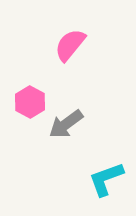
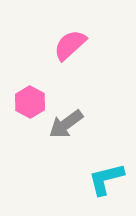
pink semicircle: rotated 9 degrees clockwise
cyan L-shape: rotated 6 degrees clockwise
